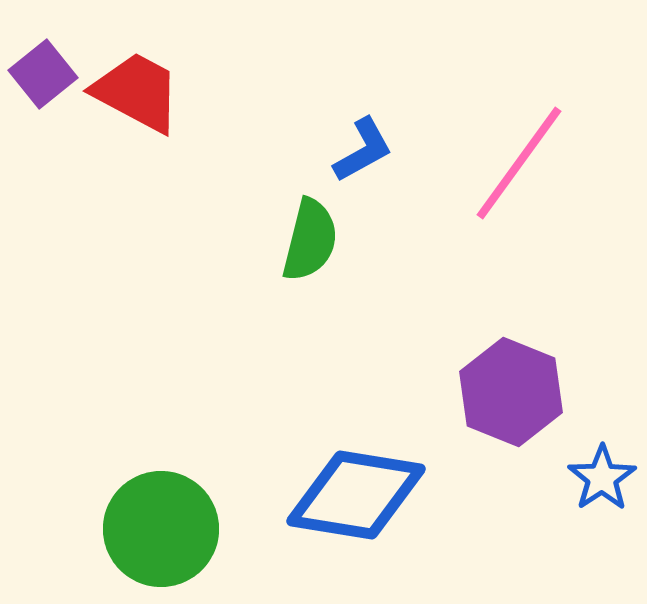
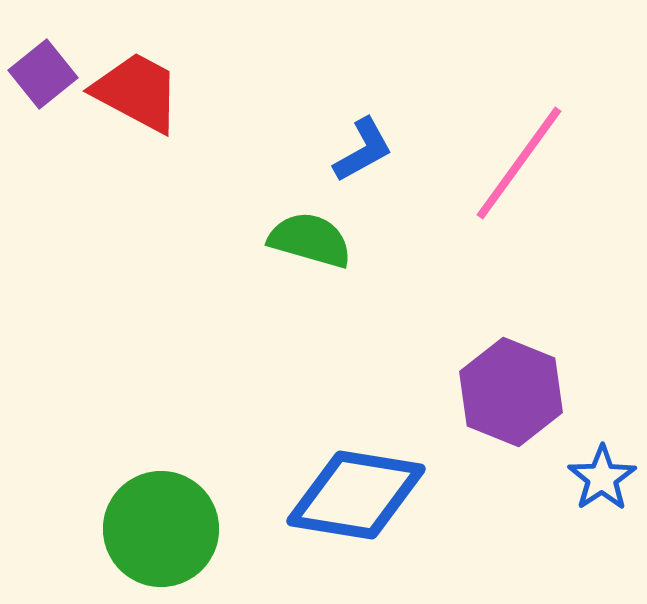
green semicircle: rotated 88 degrees counterclockwise
